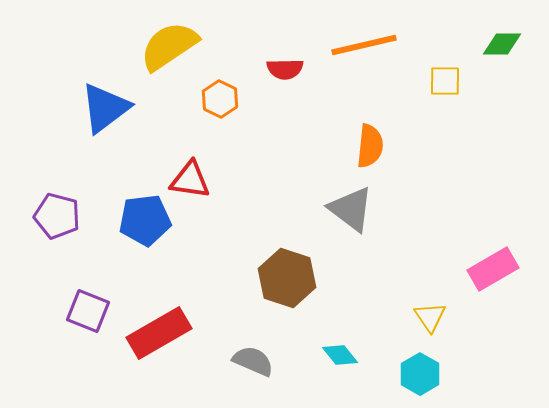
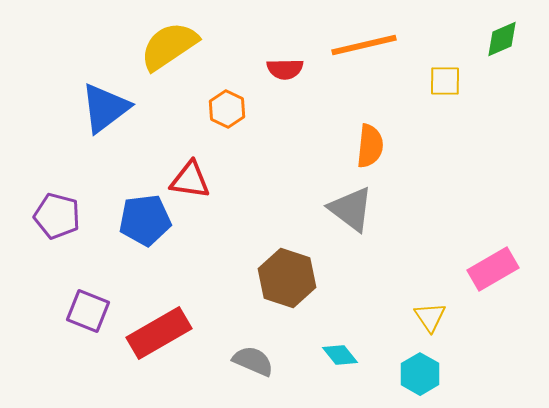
green diamond: moved 5 px up; rotated 24 degrees counterclockwise
orange hexagon: moved 7 px right, 10 px down
